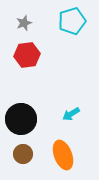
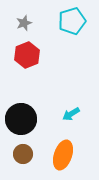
red hexagon: rotated 15 degrees counterclockwise
orange ellipse: rotated 40 degrees clockwise
